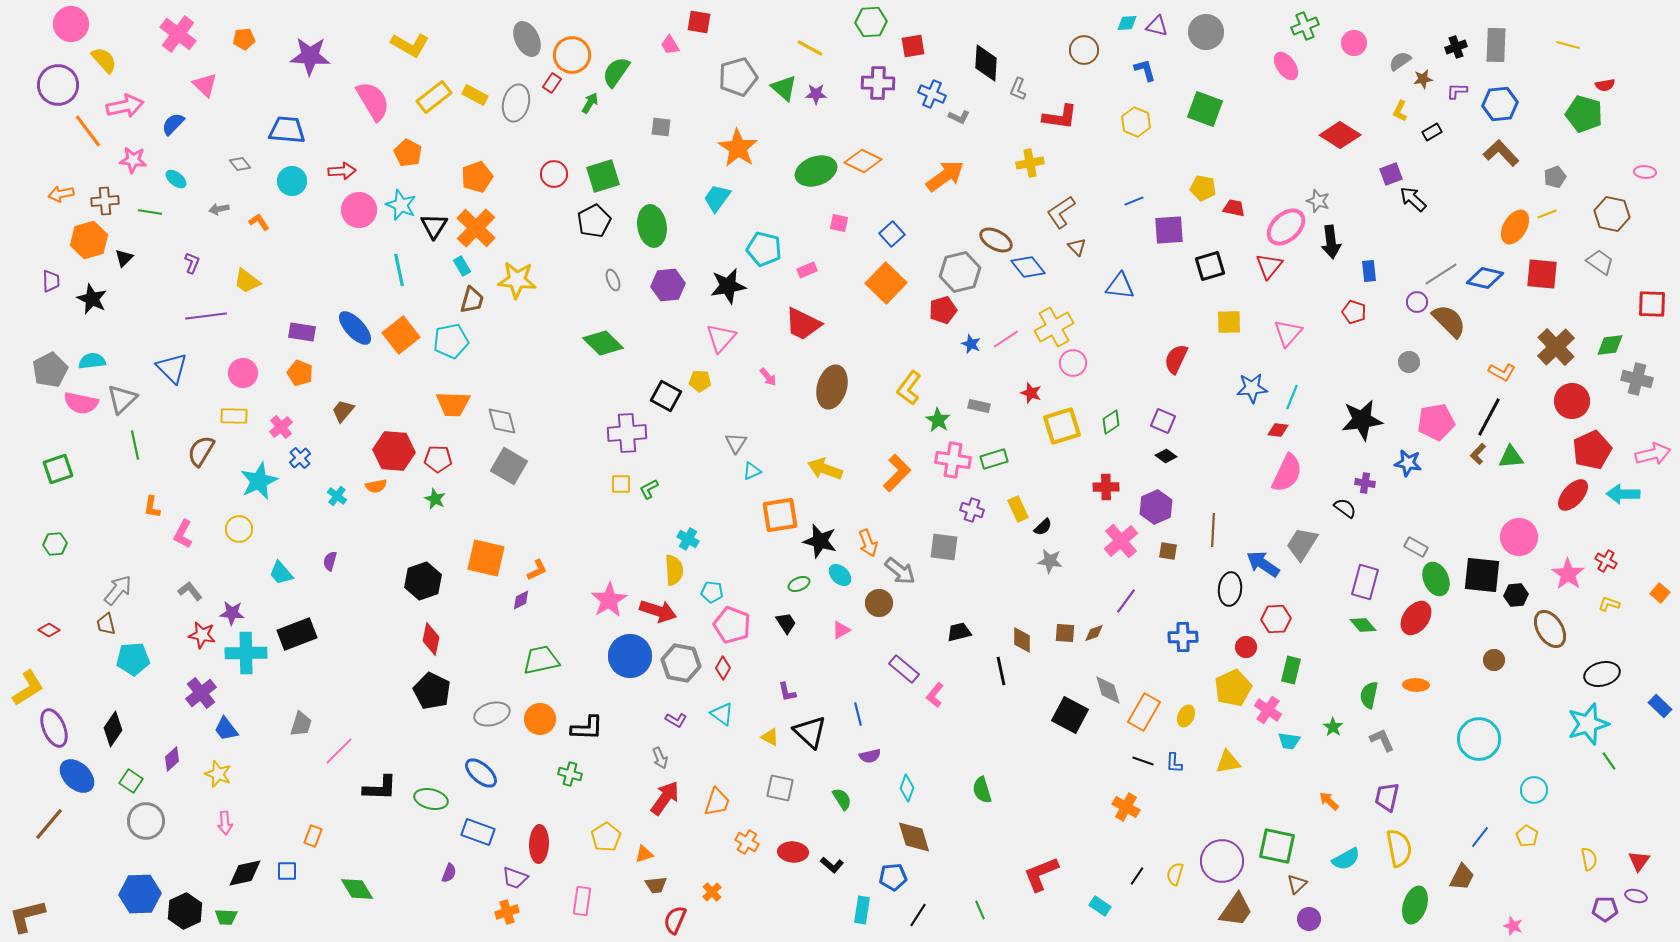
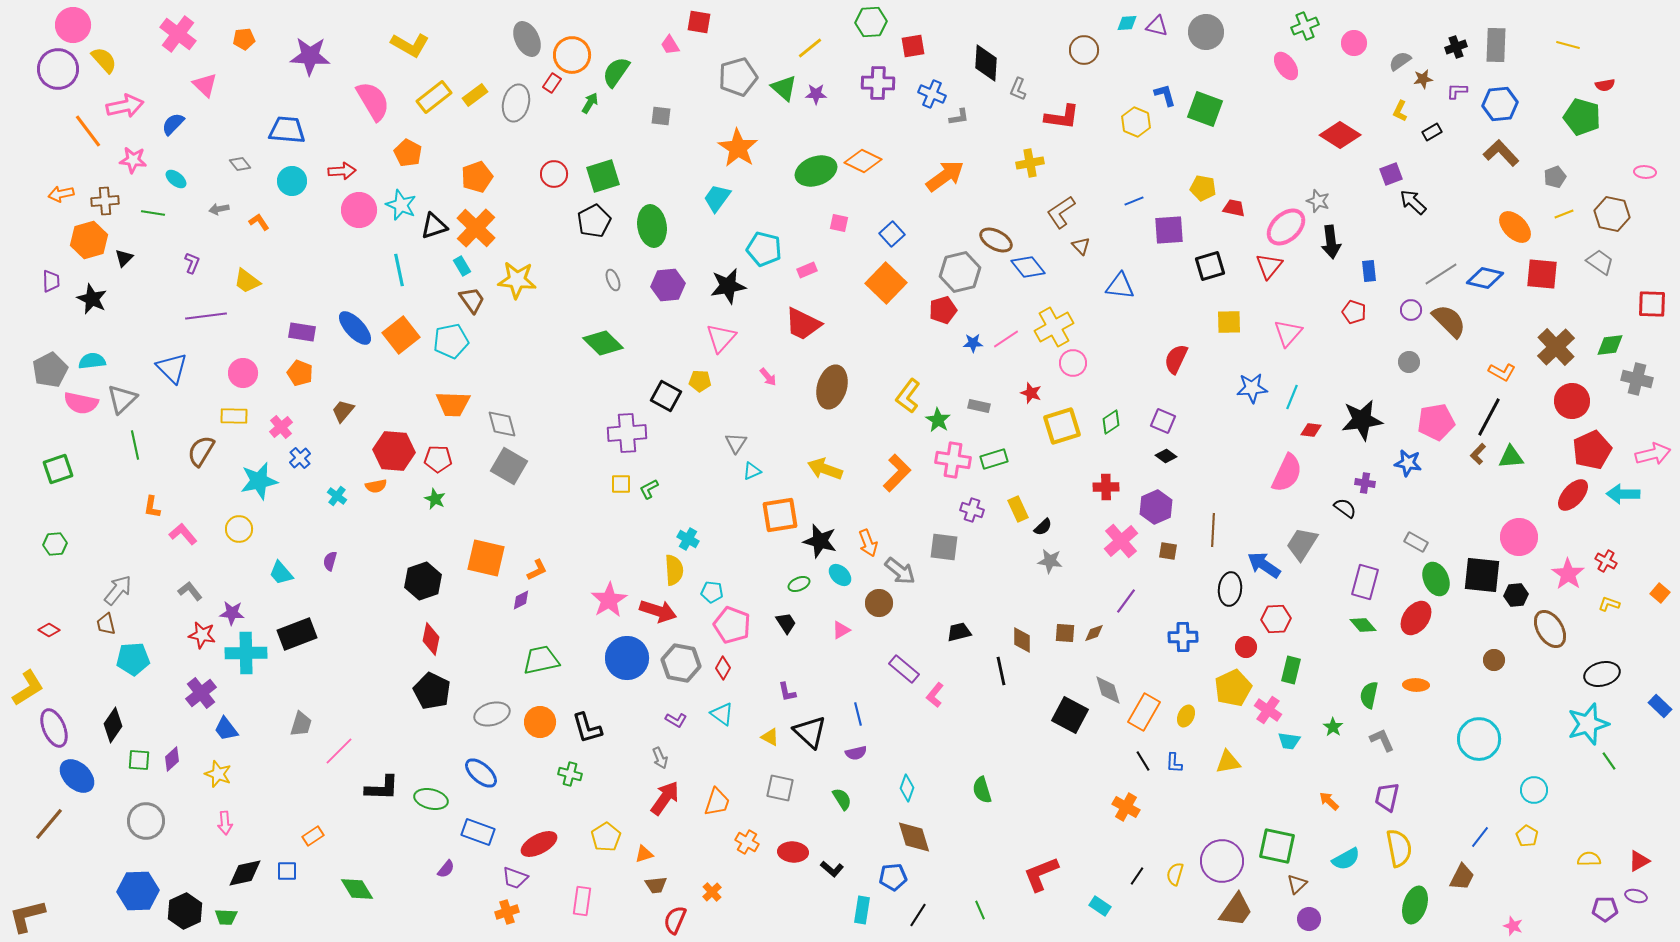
pink circle at (71, 24): moved 2 px right, 1 px down
yellow line at (810, 48): rotated 68 degrees counterclockwise
blue L-shape at (1145, 70): moved 20 px right, 25 px down
purple circle at (58, 85): moved 16 px up
yellow rectangle at (475, 95): rotated 65 degrees counterclockwise
green pentagon at (1584, 114): moved 2 px left, 3 px down
gray L-shape at (959, 117): rotated 35 degrees counterclockwise
red L-shape at (1060, 117): moved 2 px right
gray square at (661, 127): moved 11 px up
black arrow at (1413, 199): moved 3 px down
green line at (150, 212): moved 3 px right, 1 px down
yellow line at (1547, 214): moved 17 px right
black triangle at (434, 226): rotated 40 degrees clockwise
orange ellipse at (1515, 227): rotated 76 degrees counterclockwise
brown triangle at (1077, 247): moved 4 px right, 1 px up
brown trapezoid at (472, 300): rotated 52 degrees counterclockwise
purple circle at (1417, 302): moved 6 px left, 8 px down
blue star at (971, 344): moved 2 px right, 1 px up; rotated 24 degrees counterclockwise
yellow L-shape at (909, 388): moved 1 px left, 8 px down
gray diamond at (502, 421): moved 3 px down
red diamond at (1278, 430): moved 33 px right
cyan star at (259, 481): rotated 12 degrees clockwise
pink L-shape at (183, 534): rotated 112 degrees clockwise
gray rectangle at (1416, 547): moved 5 px up
blue arrow at (1263, 564): moved 1 px right, 1 px down
blue circle at (630, 656): moved 3 px left, 2 px down
orange circle at (540, 719): moved 3 px down
black L-shape at (587, 728): rotated 72 degrees clockwise
black diamond at (113, 729): moved 4 px up
purple semicircle at (870, 756): moved 14 px left, 3 px up
black line at (1143, 761): rotated 40 degrees clockwise
green square at (131, 781): moved 8 px right, 21 px up; rotated 30 degrees counterclockwise
black L-shape at (380, 788): moved 2 px right
orange rectangle at (313, 836): rotated 35 degrees clockwise
red ellipse at (539, 844): rotated 60 degrees clockwise
yellow semicircle at (1589, 859): rotated 80 degrees counterclockwise
red triangle at (1639, 861): rotated 25 degrees clockwise
black L-shape at (832, 865): moved 4 px down
purple semicircle at (449, 873): moved 3 px left, 4 px up; rotated 18 degrees clockwise
blue hexagon at (140, 894): moved 2 px left, 3 px up
